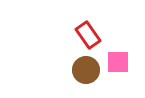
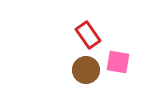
pink square: rotated 10 degrees clockwise
